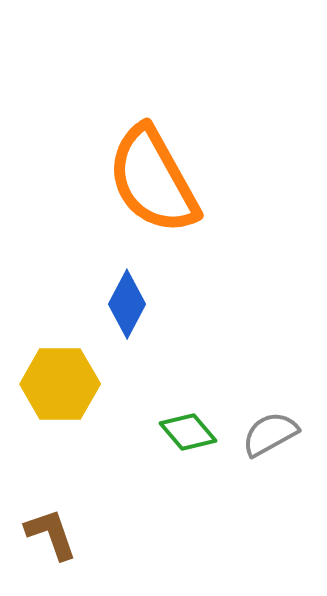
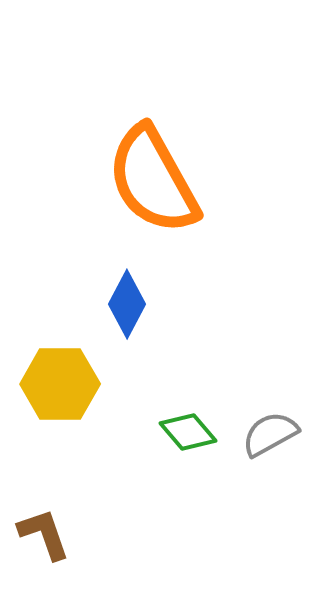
brown L-shape: moved 7 px left
